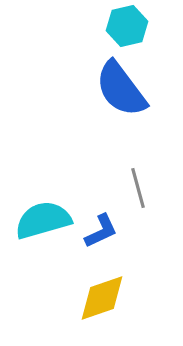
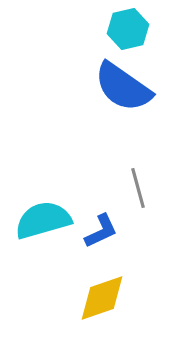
cyan hexagon: moved 1 px right, 3 px down
blue semicircle: moved 2 px right, 2 px up; rotated 18 degrees counterclockwise
